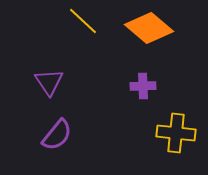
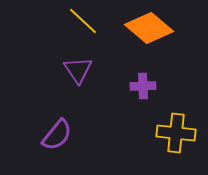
purple triangle: moved 29 px right, 12 px up
